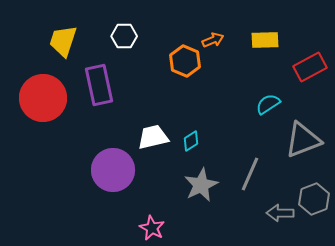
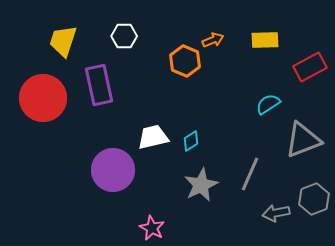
gray arrow: moved 4 px left; rotated 12 degrees counterclockwise
